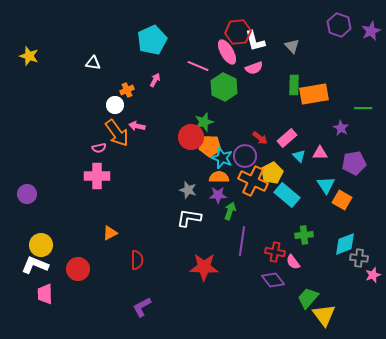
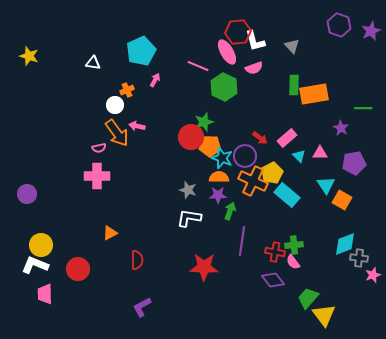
cyan pentagon at (152, 40): moved 11 px left, 11 px down
green cross at (304, 235): moved 10 px left, 10 px down
